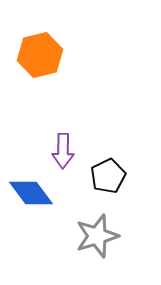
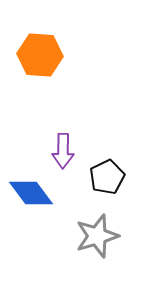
orange hexagon: rotated 18 degrees clockwise
black pentagon: moved 1 px left, 1 px down
